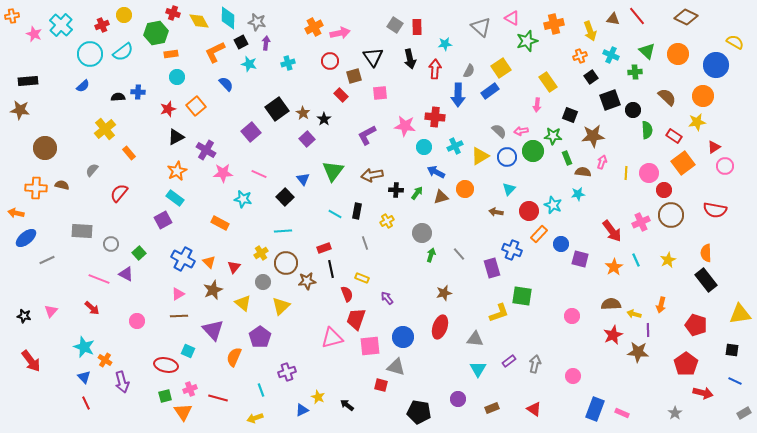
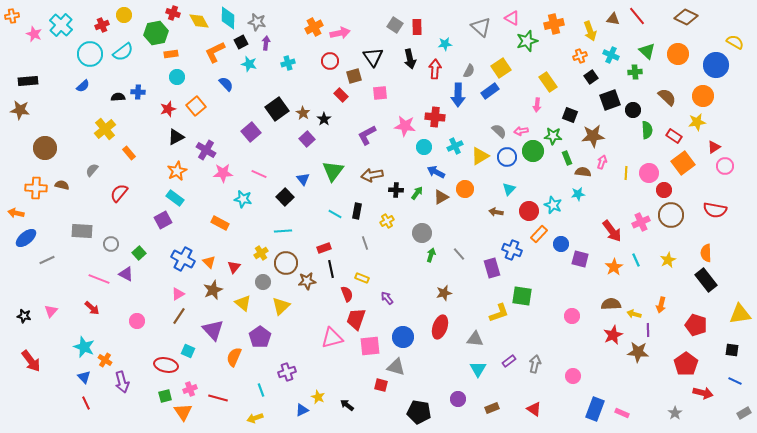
brown triangle at (441, 197): rotated 14 degrees counterclockwise
brown line at (179, 316): rotated 54 degrees counterclockwise
